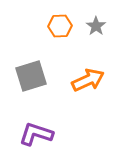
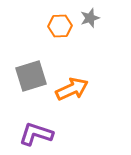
gray star: moved 6 px left, 8 px up; rotated 18 degrees clockwise
orange arrow: moved 16 px left, 9 px down
